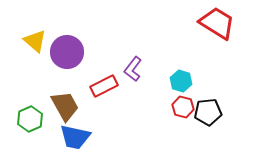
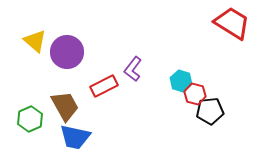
red trapezoid: moved 15 px right
red hexagon: moved 12 px right, 13 px up
black pentagon: moved 2 px right, 1 px up
